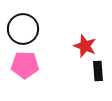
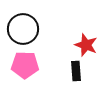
red star: moved 1 px right, 1 px up
black rectangle: moved 22 px left
